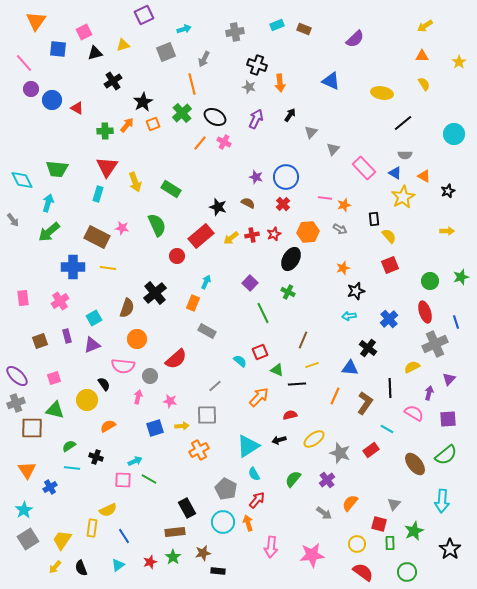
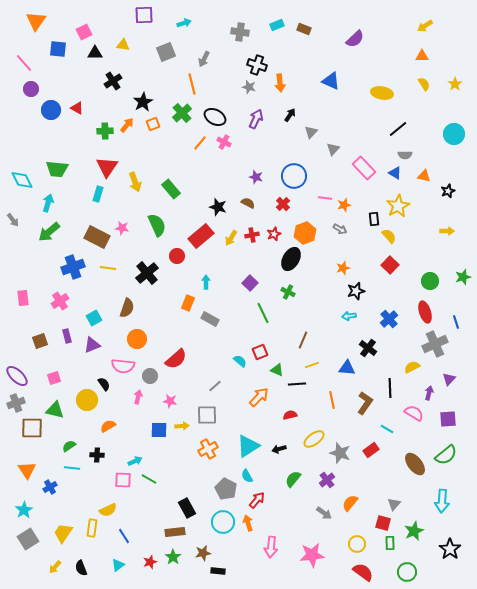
purple square at (144, 15): rotated 24 degrees clockwise
cyan arrow at (184, 29): moved 6 px up
gray cross at (235, 32): moved 5 px right; rotated 18 degrees clockwise
yellow triangle at (123, 45): rotated 24 degrees clockwise
black triangle at (95, 53): rotated 14 degrees clockwise
yellow star at (459, 62): moved 4 px left, 22 px down
blue circle at (52, 100): moved 1 px left, 10 px down
black line at (403, 123): moved 5 px left, 6 px down
orange triangle at (424, 176): rotated 16 degrees counterclockwise
blue circle at (286, 177): moved 8 px right, 1 px up
green rectangle at (171, 189): rotated 18 degrees clockwise
yellow star at (403, 197): moved 5 px left, 9 px down
orange hexagon at (308, 232): moved 3 px left, 1 px down; rotated 15 degrees counterclockwise
yellow arrow at (231, 238): rotated 21 degrees counterclockwise
red square at (390, 265): rotated 24 degrees counterclockwise
blue cross at (73, 267): rotated 20 degrees counterclockwise
green star at (461, 277): moved 2 px right
cyan arrow at (206, 282): rotated 24 degrees counterclockwise
black cross at (155, 293): moved 8 px left, 20 px up
orange rectangle at (193, 303): moved 5 px left
gray rectangle at (207, 331): moved 3 px right, 12 px up
blue triangle at (350, 368): moved 3 px left
orange line at (335, 396): moved 3 px left, 4 px down; rotated 36 degrees counterclockwise
blue square at (155, 428): moved 4 px right, 2 px down; rotated 18 degrees clockwise
black arrow at (279, 440): moved 9 px down
orange cross at (199, 450): moved 9 px right, 1 px up
black cross at (96, 457): moved 1 px right, 2 px up; rotated 16 degrees counterclockwise
cyan semicircle at (254, 474): moved 7 px left, 2 px down
red square at (379, 524): moved 4 px right, 1 px up
yellow trapezoid at (62, 540): moved 1 px right, 7 px up
